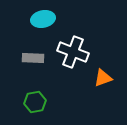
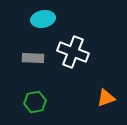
orange triangle: moved 3 px right, 20 px down
